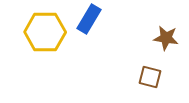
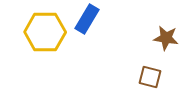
blue rectangle: moved 2 px left
